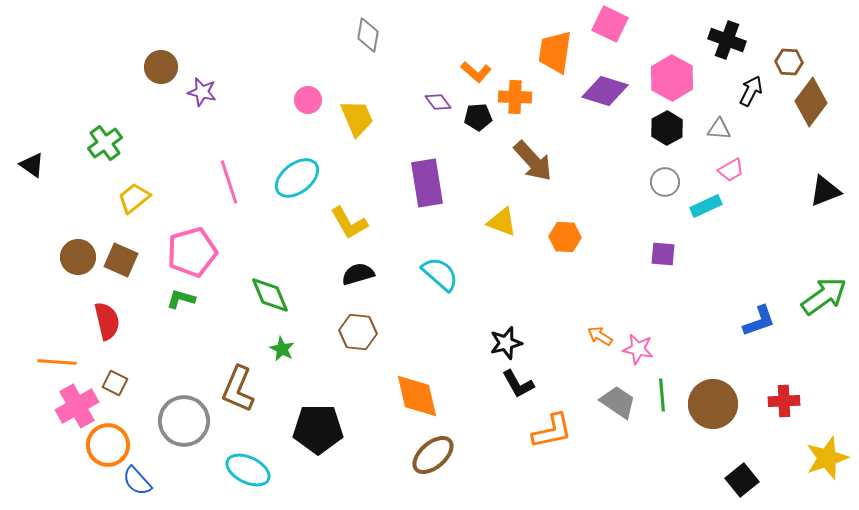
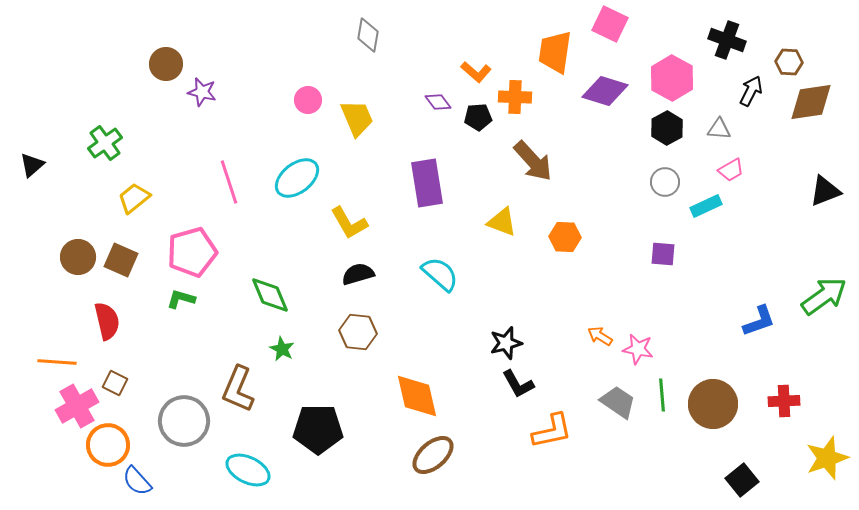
brown circle at (161, 67): moved 5 px right, 3 px up
brown diamond at (811, 102): rotated 45 degrees clockwise
black triangle at (32, 165): rotated 44 degrees clockwise
